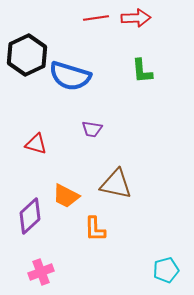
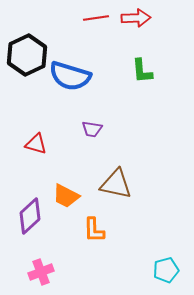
orange L-shape: moved 1 px left, 1 px down
